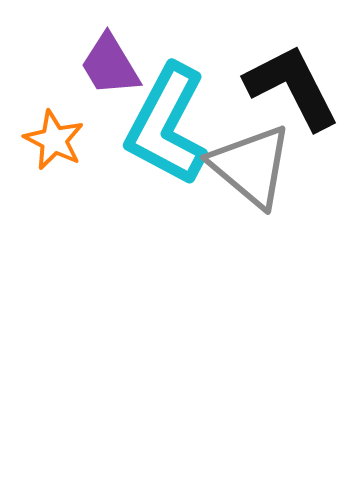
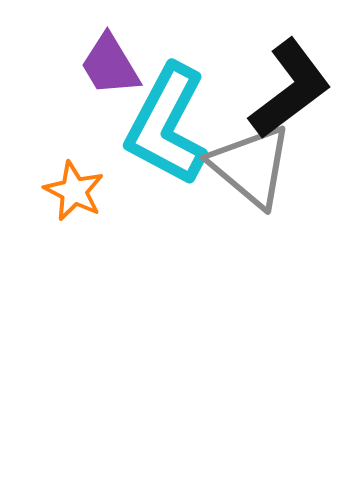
black L-shape: moved 2 px left, 2 px down; rotated 80 degrees clockwise
orange star: moved 20 px right, 51 px down
